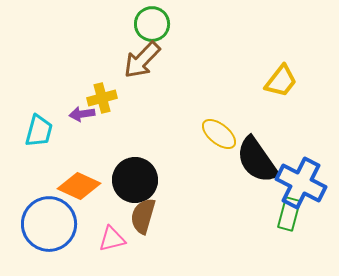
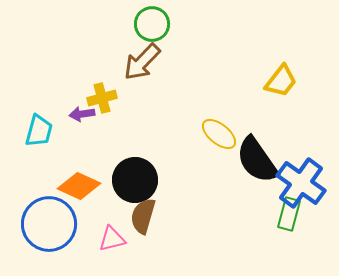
brown arrow: moved 2 px down
blue cross: rotated 9 degrees clockwise
